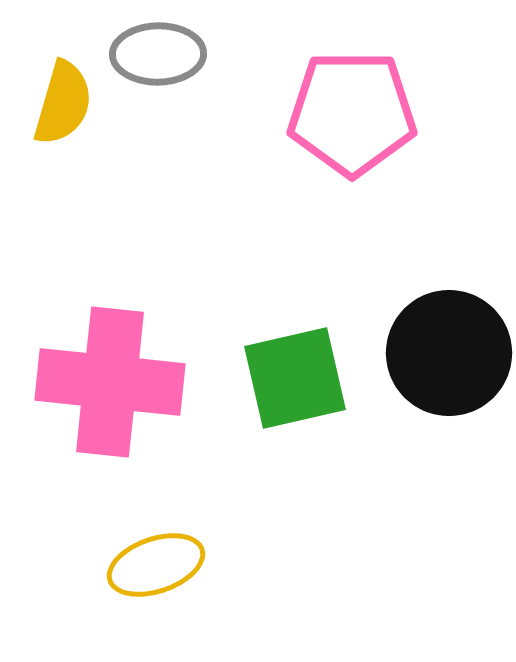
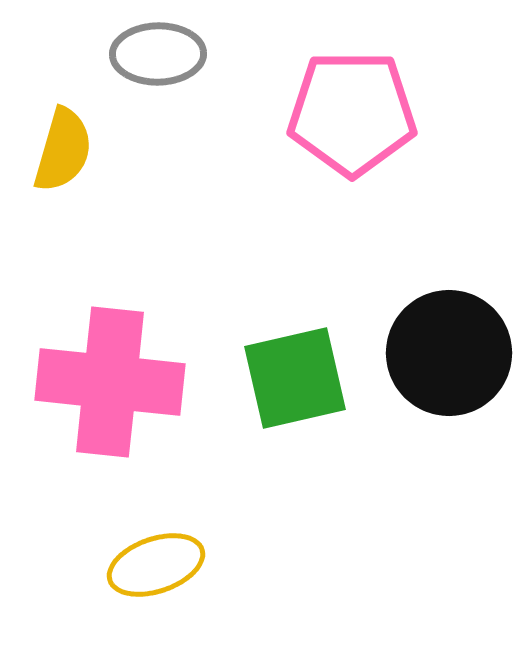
yellow semicircle: moved 47 px down
